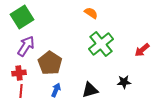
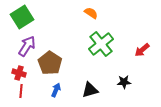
purple arrow: moved 1 px right
red cross: rotated 24 degrees clockwise
